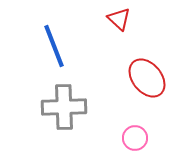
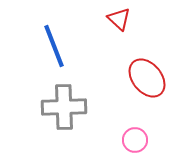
pink circle: moved 2 px down
